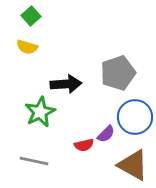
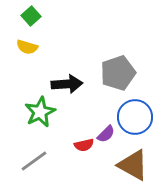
black arrow: moved 1 px right
gray line: rotated 48 degrees counterclockwise
